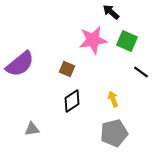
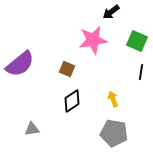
black arrow: rotated 78 degrees counterclockwise
green square: moved 10 px right
black line: rotated 63 degrees clockwise
gray pentagon: rotated 24 degrees clockwise
